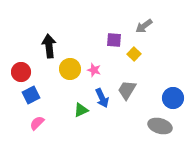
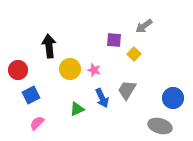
red circle: moved 3 px left, 2 px up
green triangle: moved 4 px left, 1 px up
